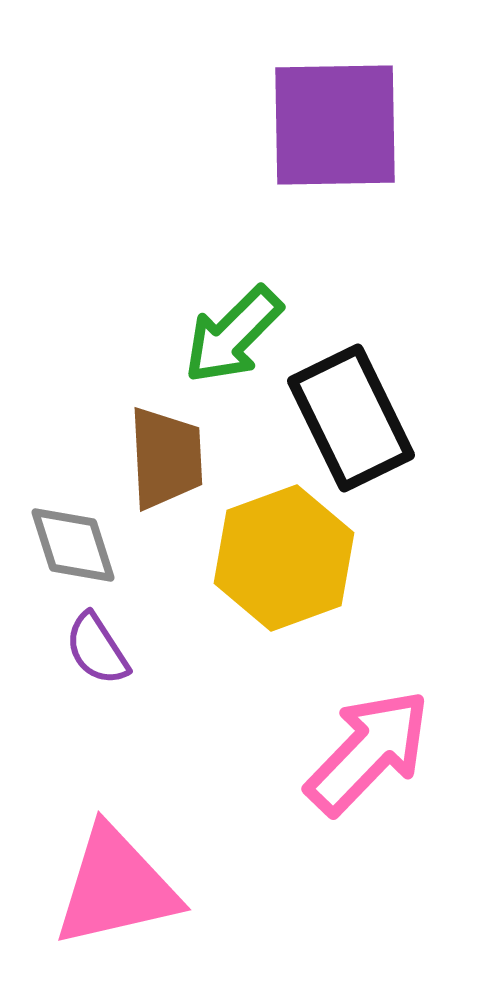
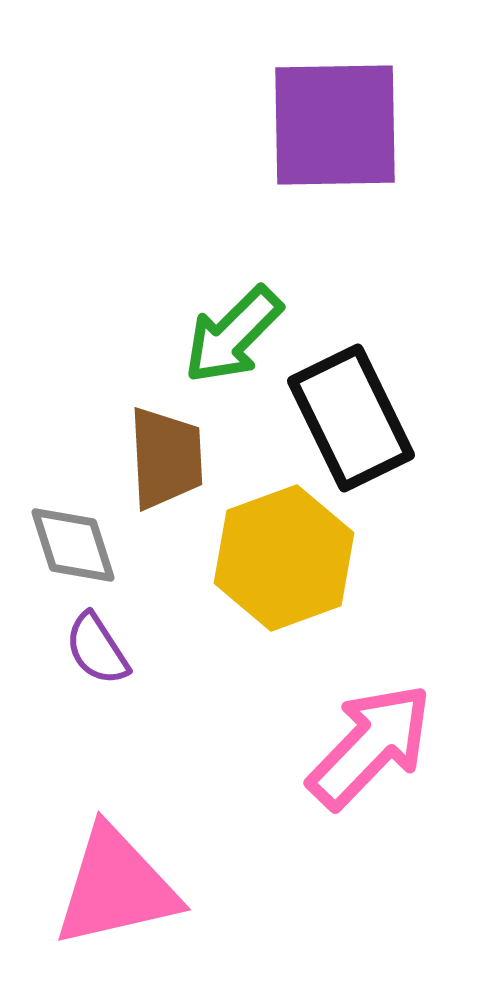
pink arrow: moved 2 px right, 6 px up
